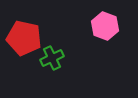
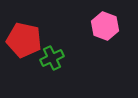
red pentagon: moved 2 px down
